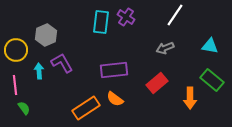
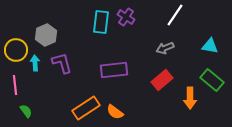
purple L-shape: rotated 15 degrees clockwise
cyan arrow: moved 4 px left, 8 px up
red rectangle: moved 5 px right, 3 px up
orange semicircle: moved 13 px down
green semicircle: moved 2 px right, 3 px down
